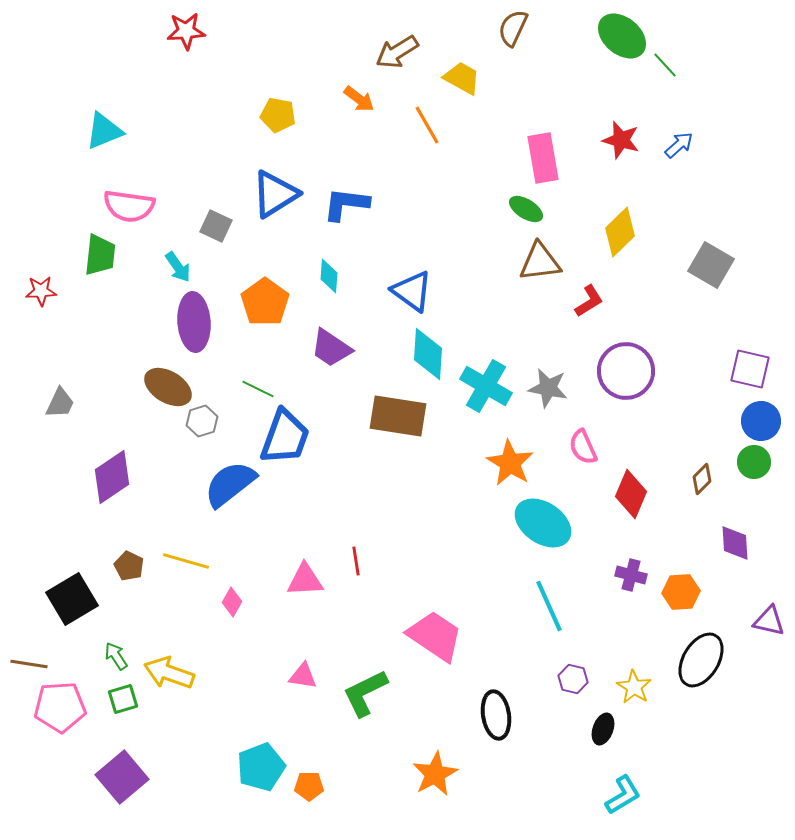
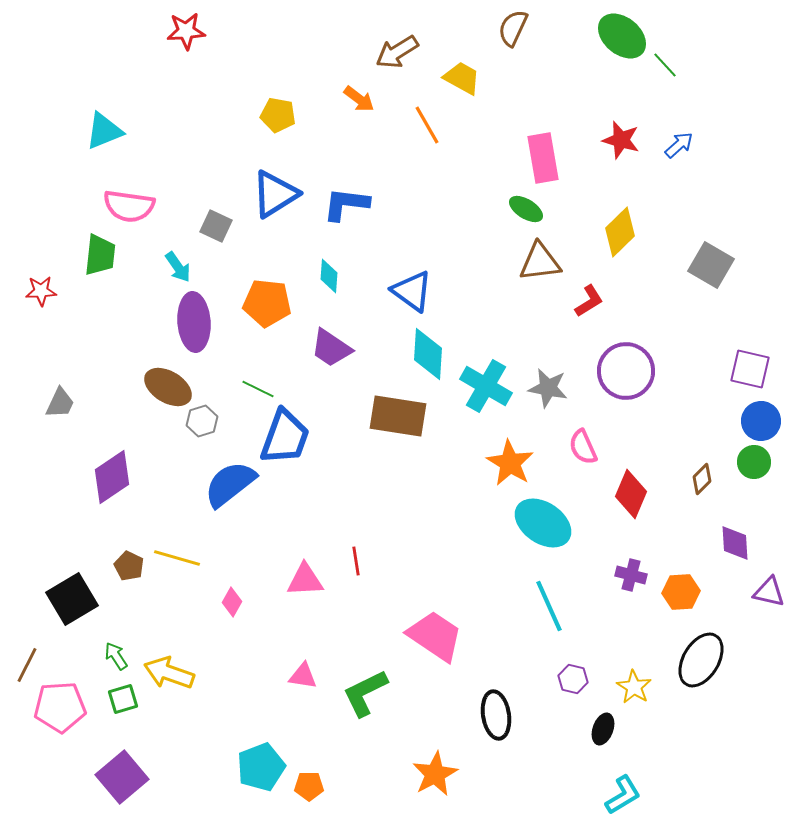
orange pentagon at (265, 302): moved 2 px right, 1 px down; rotated 30 degrees counterclockwise
yellow line at (186, 561): moved 9 px left, 3 px up
purple triangle at (769, 621): moved 29 px up
brown line at (29, 664): moved 2 px left, 1 px down; rotated 72 degrees counterclockwise
